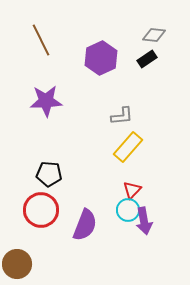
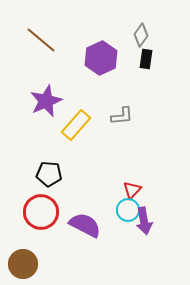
gray diamond: moved 13 px left; rotated 60 degrees counterclockwise
brown line: rotated 24 degrees counterclockwise
black rectangle: moved 1 px left; rotated 48 degrees counterclockwise
purple star: rotated 20 degrees counterclockwise
yellow rectangle: moved 52 px left, 22 px up
red circle: moved 2 px down
purple semicircle: rotated 84 degrees counterclockwise
brown circle: moved 6 px right
